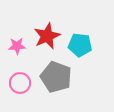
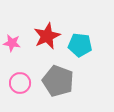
pink star: moved 5 px left, 3 px up; rotated 12 degrees clockwise
gray pentagon: moved 2 px right, 4 px down
